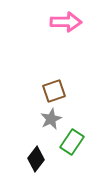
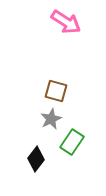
pink arrow: rotated 32 degrees clockwise
brown square: moved 2 px right; rotated 35 degrees clockwise
